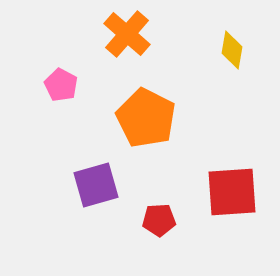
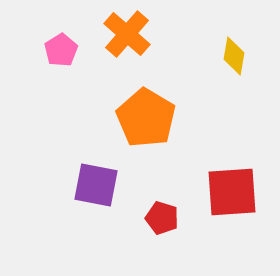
yellow diamond: moved 2 px right, 6 px down
pink pentagon: moved 35 px up; rotated 12 degrees clockwise
orange pentagon: rotated 4 degrees clockwise
purple square: rotated 27 degrees clockwise
red pentagon: moved 3 px right, 2 px up; rotated 20 degrees clockwise
